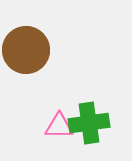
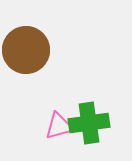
pink triangle: rotated 16 degrees counterclockwise
